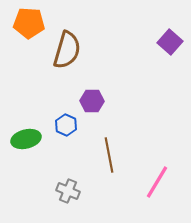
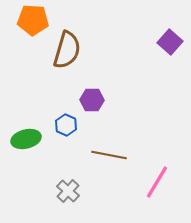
orange pentagon: moved 4 px right, 3 px up
purple hexagon: moved 1 px up
brown line: rotated 68 degrees counterclockwise
gray cross: rotated 20 degrees clockwise
